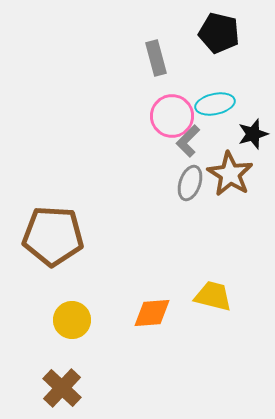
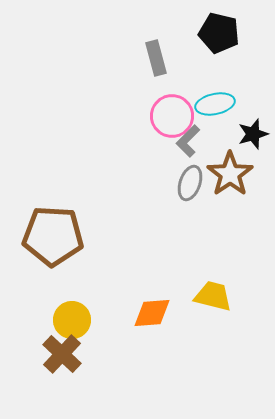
brown star: rotated 6 degrees clockwise
brown cross: moved 34 px up
